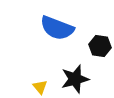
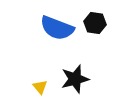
black hexagon: moved 5 px left, 23 px up
